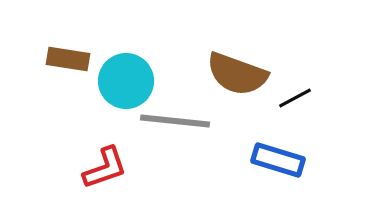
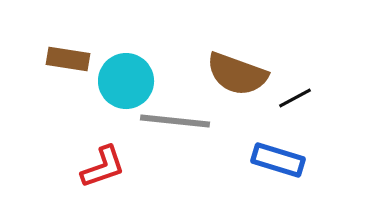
red L-shape: moved 2 px left, 1 px up
